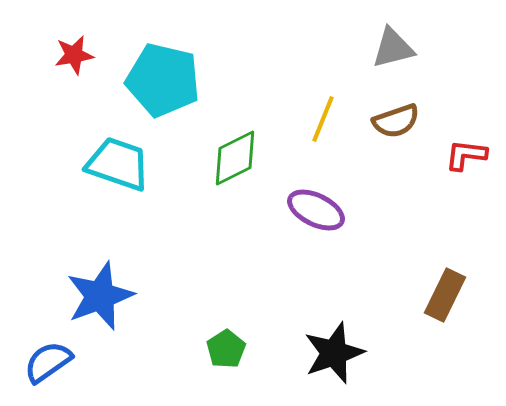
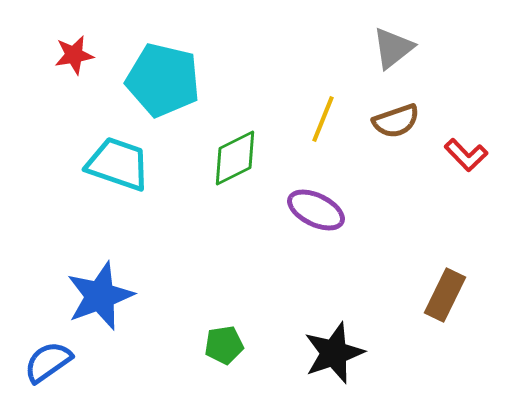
gray triangle: rotated 24 degrees counterclockwise
red L-shape: rotated 141 degrees counterclockwise
green pentagon: moved 2 px left, 4 px up; rotated 24 degrees clockwise
